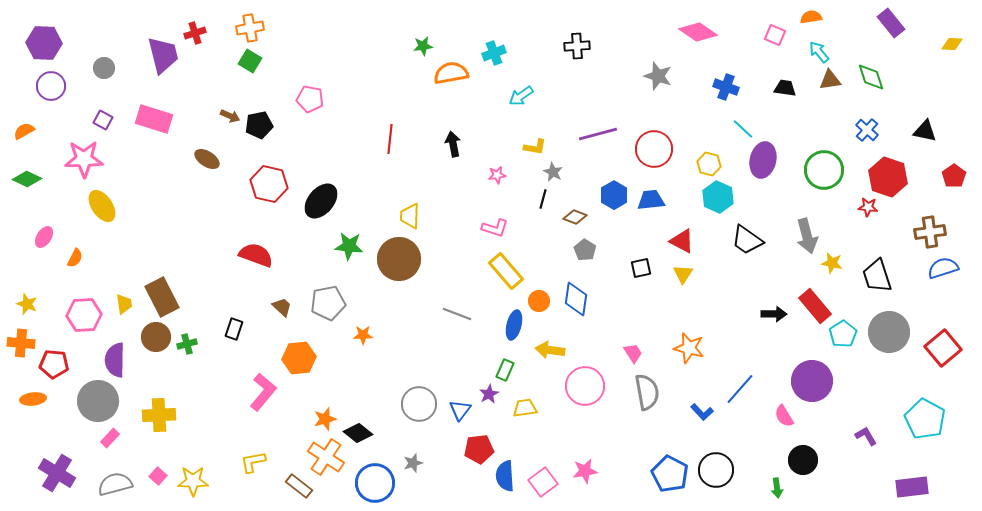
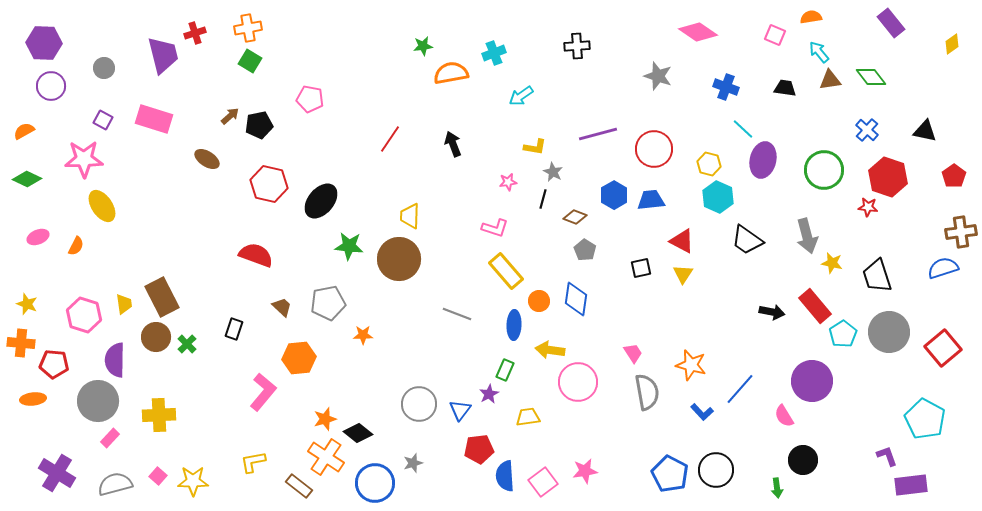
orange cross at (250, 28): moved 2 px left
yellow diamond at (952, 44): rotated 40 degrees counterclockwise
green diamond at (871, 77): rotated 20 degrees counterclockwise
brown arrow at (230, 116): rotated 66 degrees counterclockwise
red line at (390, 139): rotated 28 degrees clockwise
black arrow at (453, 144): rotated 10 degrees counterclockwise
pink star at (497, 175): moved 11 px right, 7 px down
brown cross at (930, 232): moved 31 px right
pink ellipse at (44, 237): moved 6 px left; rotated 35 degrees clockwise
orange semicircle at (75, 258): moved 1 px right, 12 px up
black arrow at (774, 314): moved 2 px left, 2 px up; rotated 10 degrees clockwise
pink hexagon at (84, 315): rotated 20 degrees clockwise
blue ellipse at (514, 325): rotated 12 degrees counterclockwise
green cross at (187, 344): rotated 30 degrees counterclockwise
orange star at (689, 348): moved 2 px right, 17 px down
pink circle at (585, 386): moved 7 px left, 4 px up
yellow trapezoid at (525, 408): moved 3 px right, 9 px down
purple L-shape at (866, 436): moved 21 px right, 20 px down; rotated 10 degrees clockwise
purple rectangle at (912, 487): moved 1 px left, 2 px up
